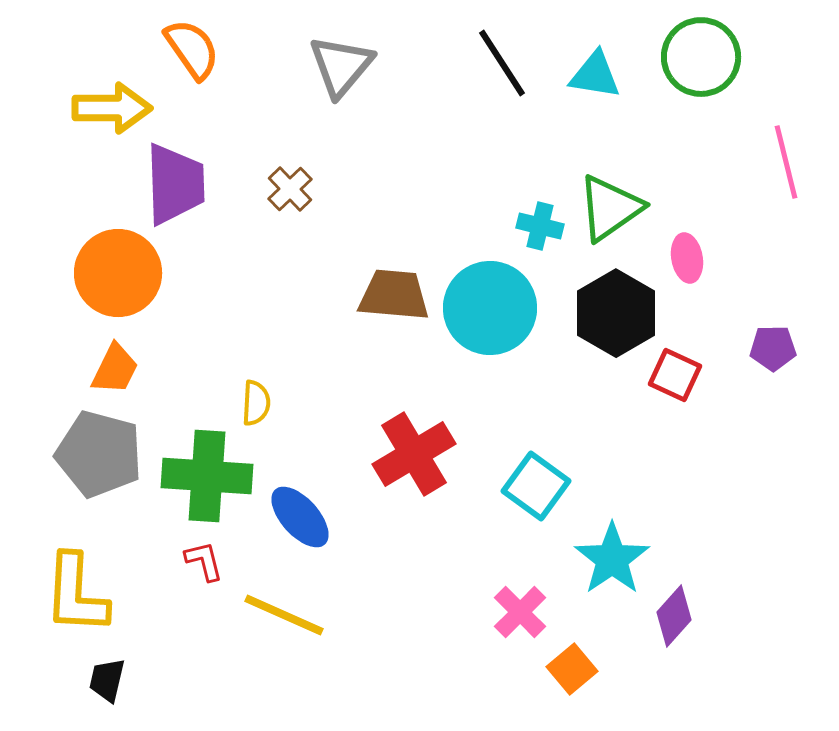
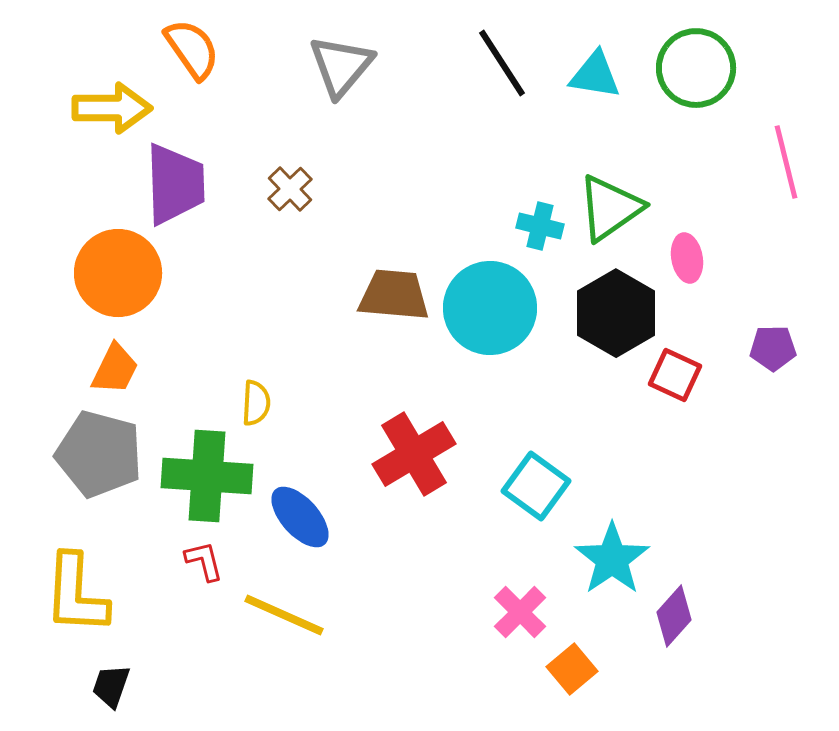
green circle: moved 5 px left, 11 px down
black trapezoid: moved 4 px right, 6 px down; rotated 6 degrees clockwise
